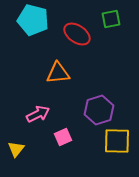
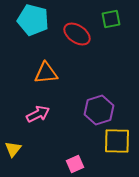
orange triangle: moved 12 px left
pink square: moved 12 px right, 27 px down
yellow triangle: moved 3 px left
